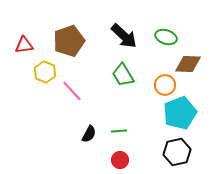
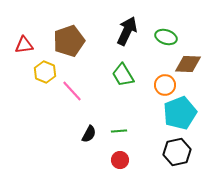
black arrow: moved 3 px right, 5 px up; rotated 108 degrees counterclockwise
